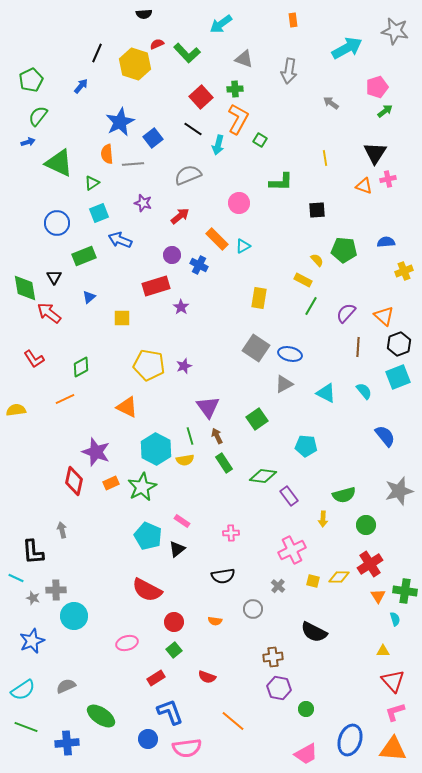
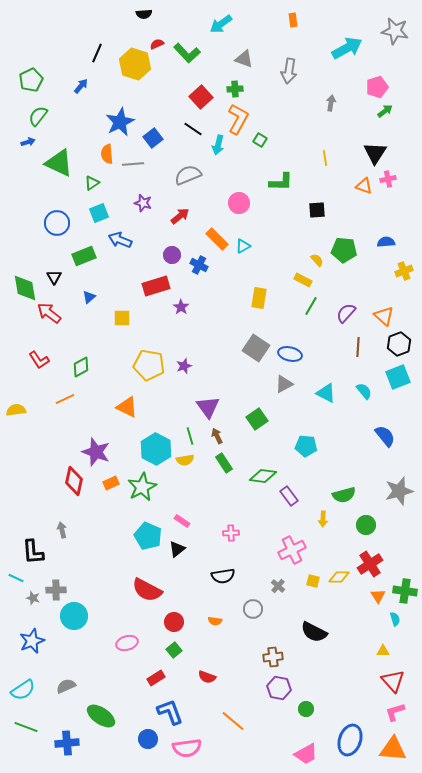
gray arrow at (331, 103): rotated 63 degrees clockwise
red L-shape at (34, 359): moved 5 px right, 1 px down
